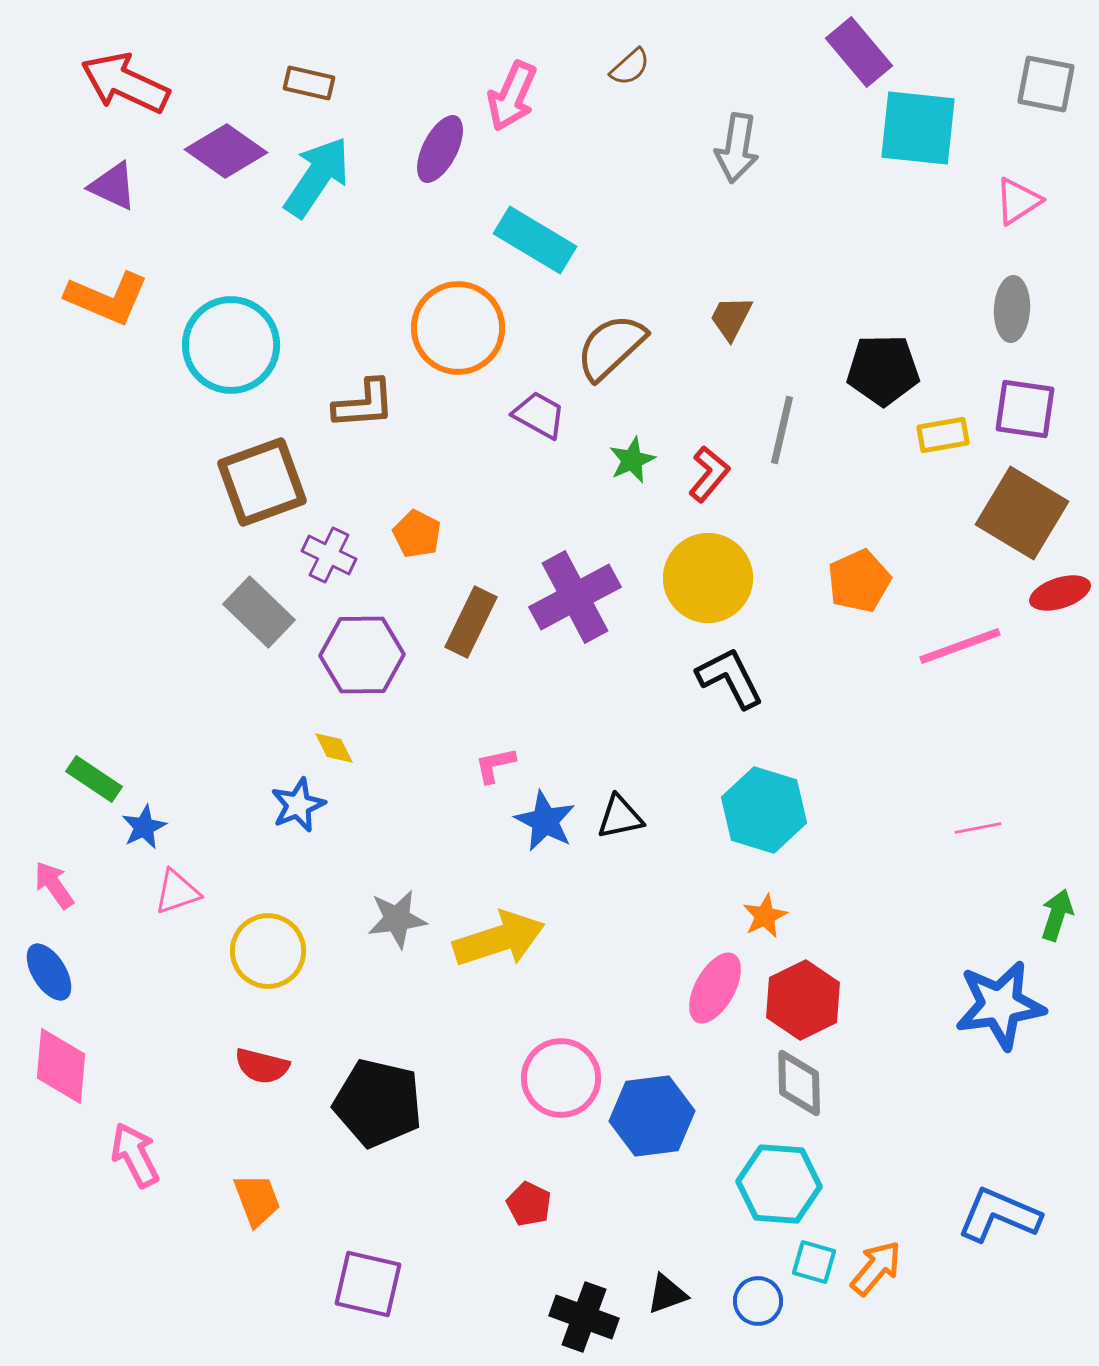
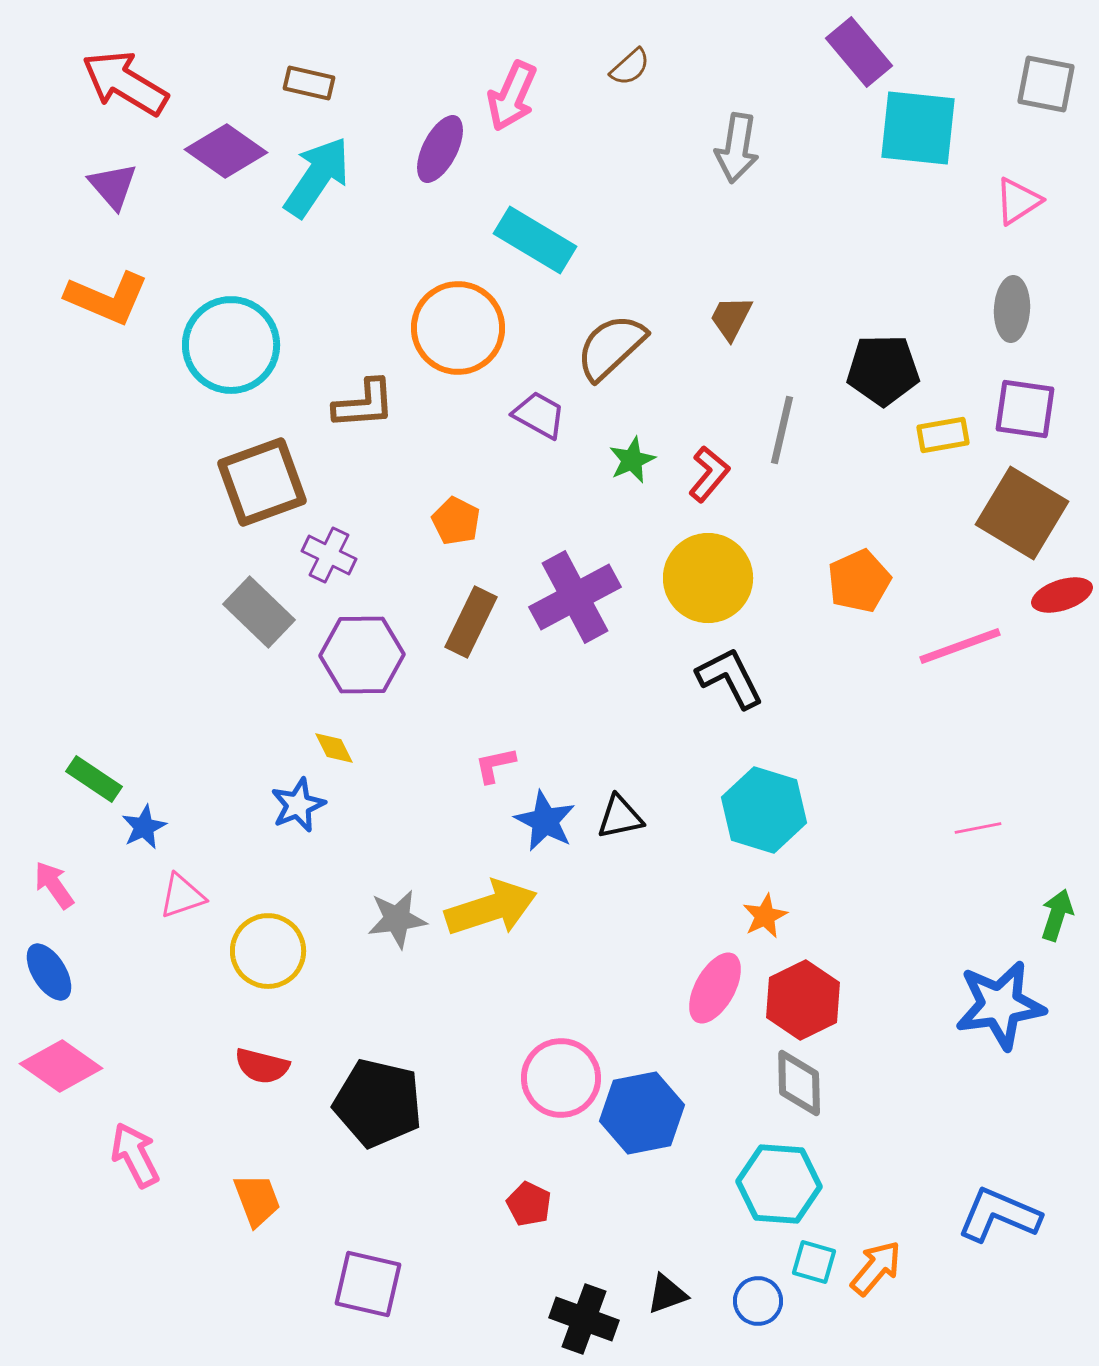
red arrow at (125, 83): rotated 6 degrees clockwise
purple triangle at (113, 186): rotated 24 degrees clockwise
orange pentagon at (417, 534): moved 39 px right, 13 px up
red ellipse at (1060, 593): moved 2 px right, 2 px down
pink triangle at (177, 892): moved 5 px right, 4 px down
yellow arrow at (499, 939): moved 8 px left, 31 px up
pink diamond at (61, 1066): rotated 60 degrees counterclockwise
blue hexagon at (652, 1116): moved 10 px left, 3 px up; rotated 4 degrees counterclockwise
black cross at (584, 1317): moved 2 px down
